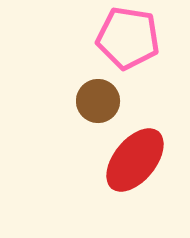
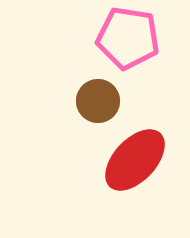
red ellipse: rotated 4 degrees clockwise
